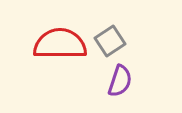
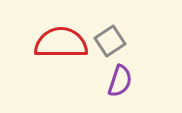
red semicircle: moved 1 px right, 1 px up
